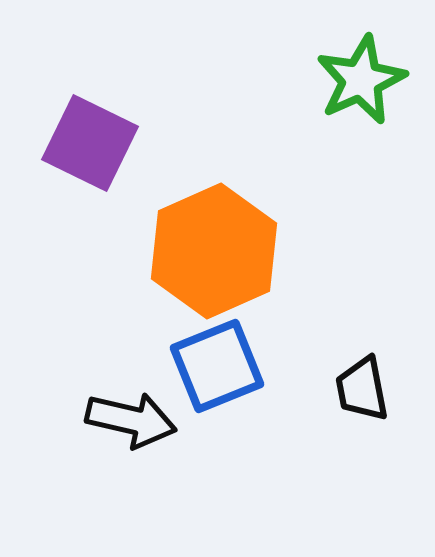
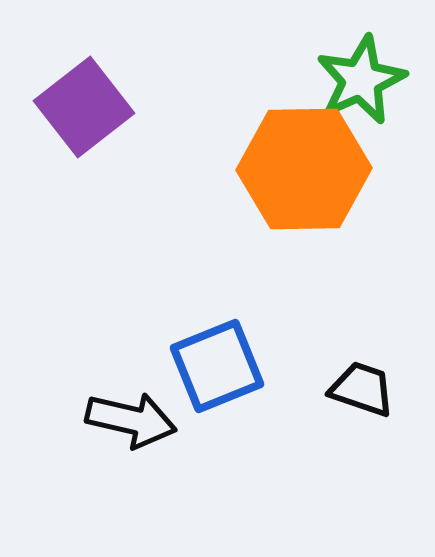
purple square: moved 6 px left, 36 px up; rotated 26 degrees clockwise
orange hexagon: moved 90 px right, 82 px up; rotated 23 degrees clockwise
black trapezoid: rotated 120 degrees clockwise
